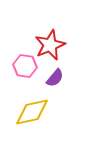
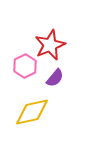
pink hexagon: rotated 25 degrees clockwise
